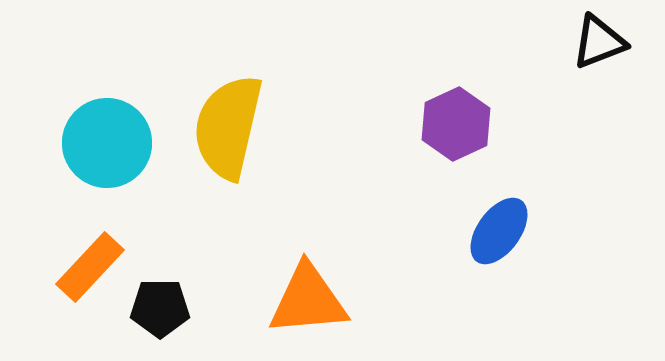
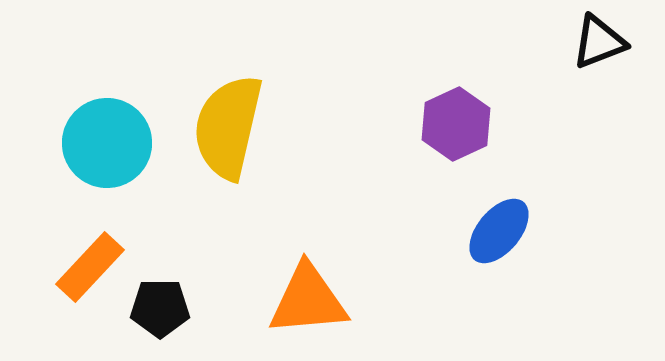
blue ellipse: rotated 4 degrees clockwise
